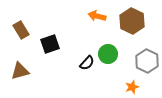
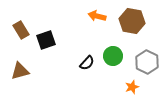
brown hexagon: rotated 15 degrees counterclockwise
black square: moved 4 px left, 4 px up
green circle: moved 5 px right, 2 px down
gray hexagon: moved 1 px down
